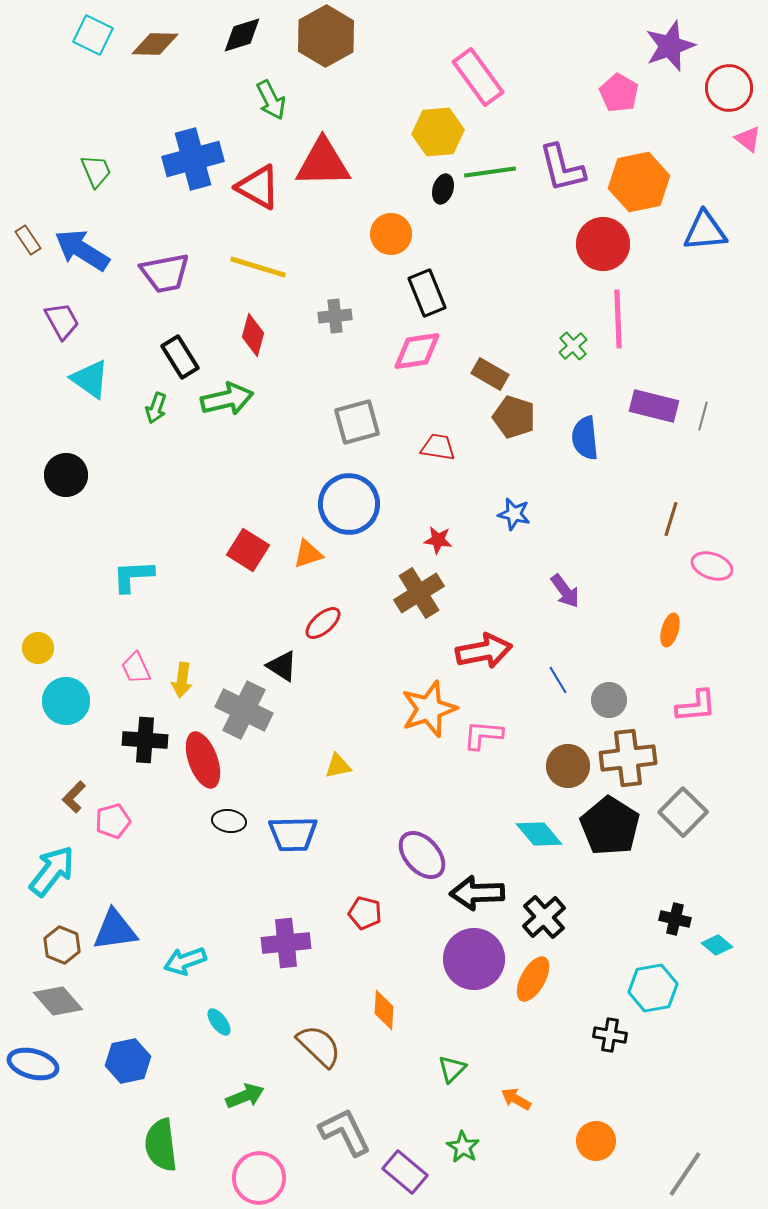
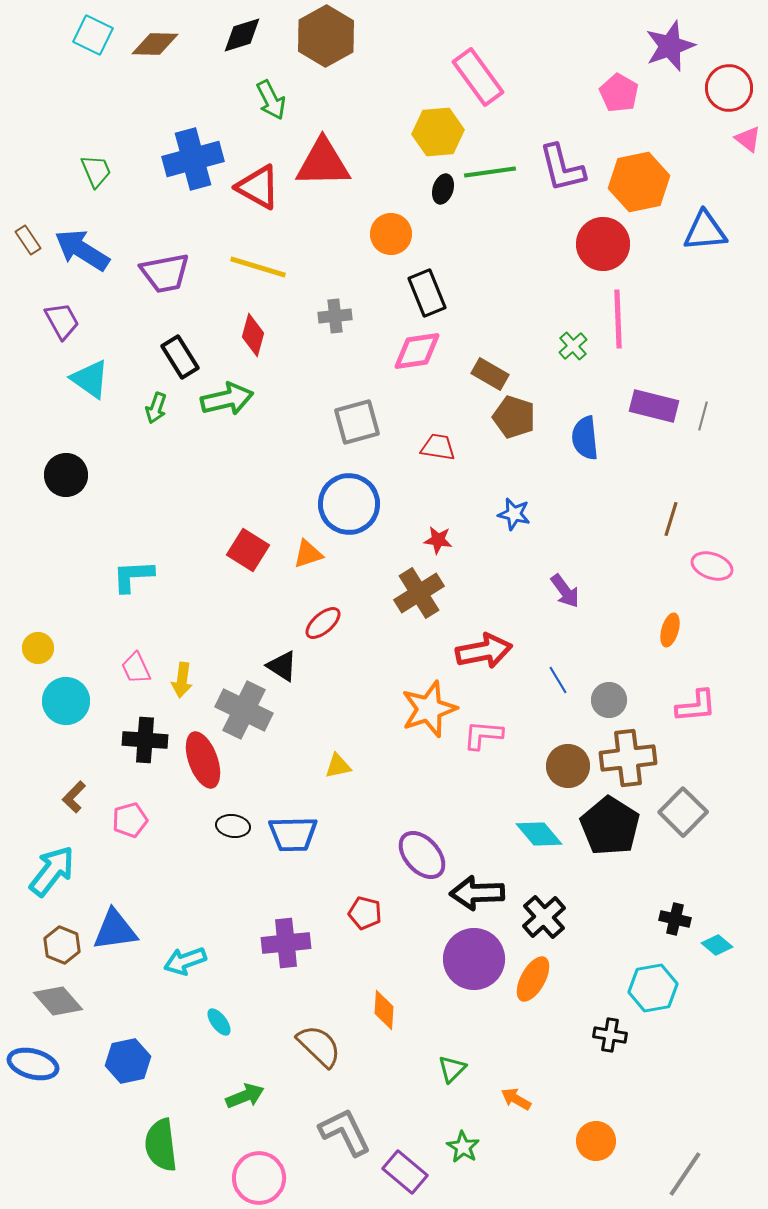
pink pentagon at (113, 821): moved 17 px right, 1 px up
black ellipse at (229, 821): moved 4 px right, 5 px down
